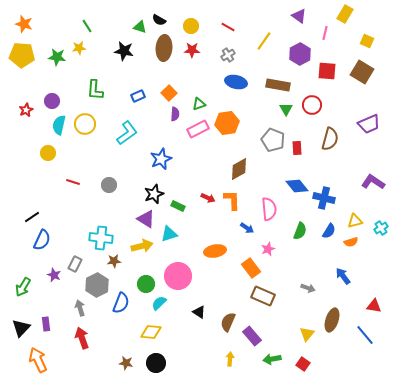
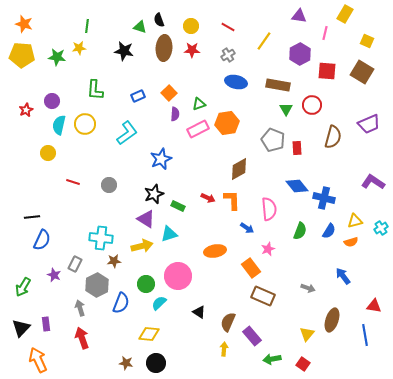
purple triangle at (299, 16): rotated 28 degrees counterclockwise
black semicircle at (159, 20): rotated 40 degrees clockwise
green line at (87, 26): rotated 40 degrees clockwise
brown semicircle at (330, 139): moved 3 px right, 2 px up
black line at (32, 217): rotated 28 degrees clockwise
yellow diamond at (151, 332): moved 2 px left, 2 px down
blue line at (365, 335): rotated 30 degrees clockwise
yellow arrow at (230, 359): moved 6 px left, 10 px up
